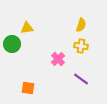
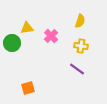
yellow semicircle: moved 1 px left, 4 px up
green circle: moved 1 px up
pink cross: moved 7 px left, 23 px up
purple line: moved 4 px left, 10 px up
orange square: rotated 24 degrees counterclockwise
